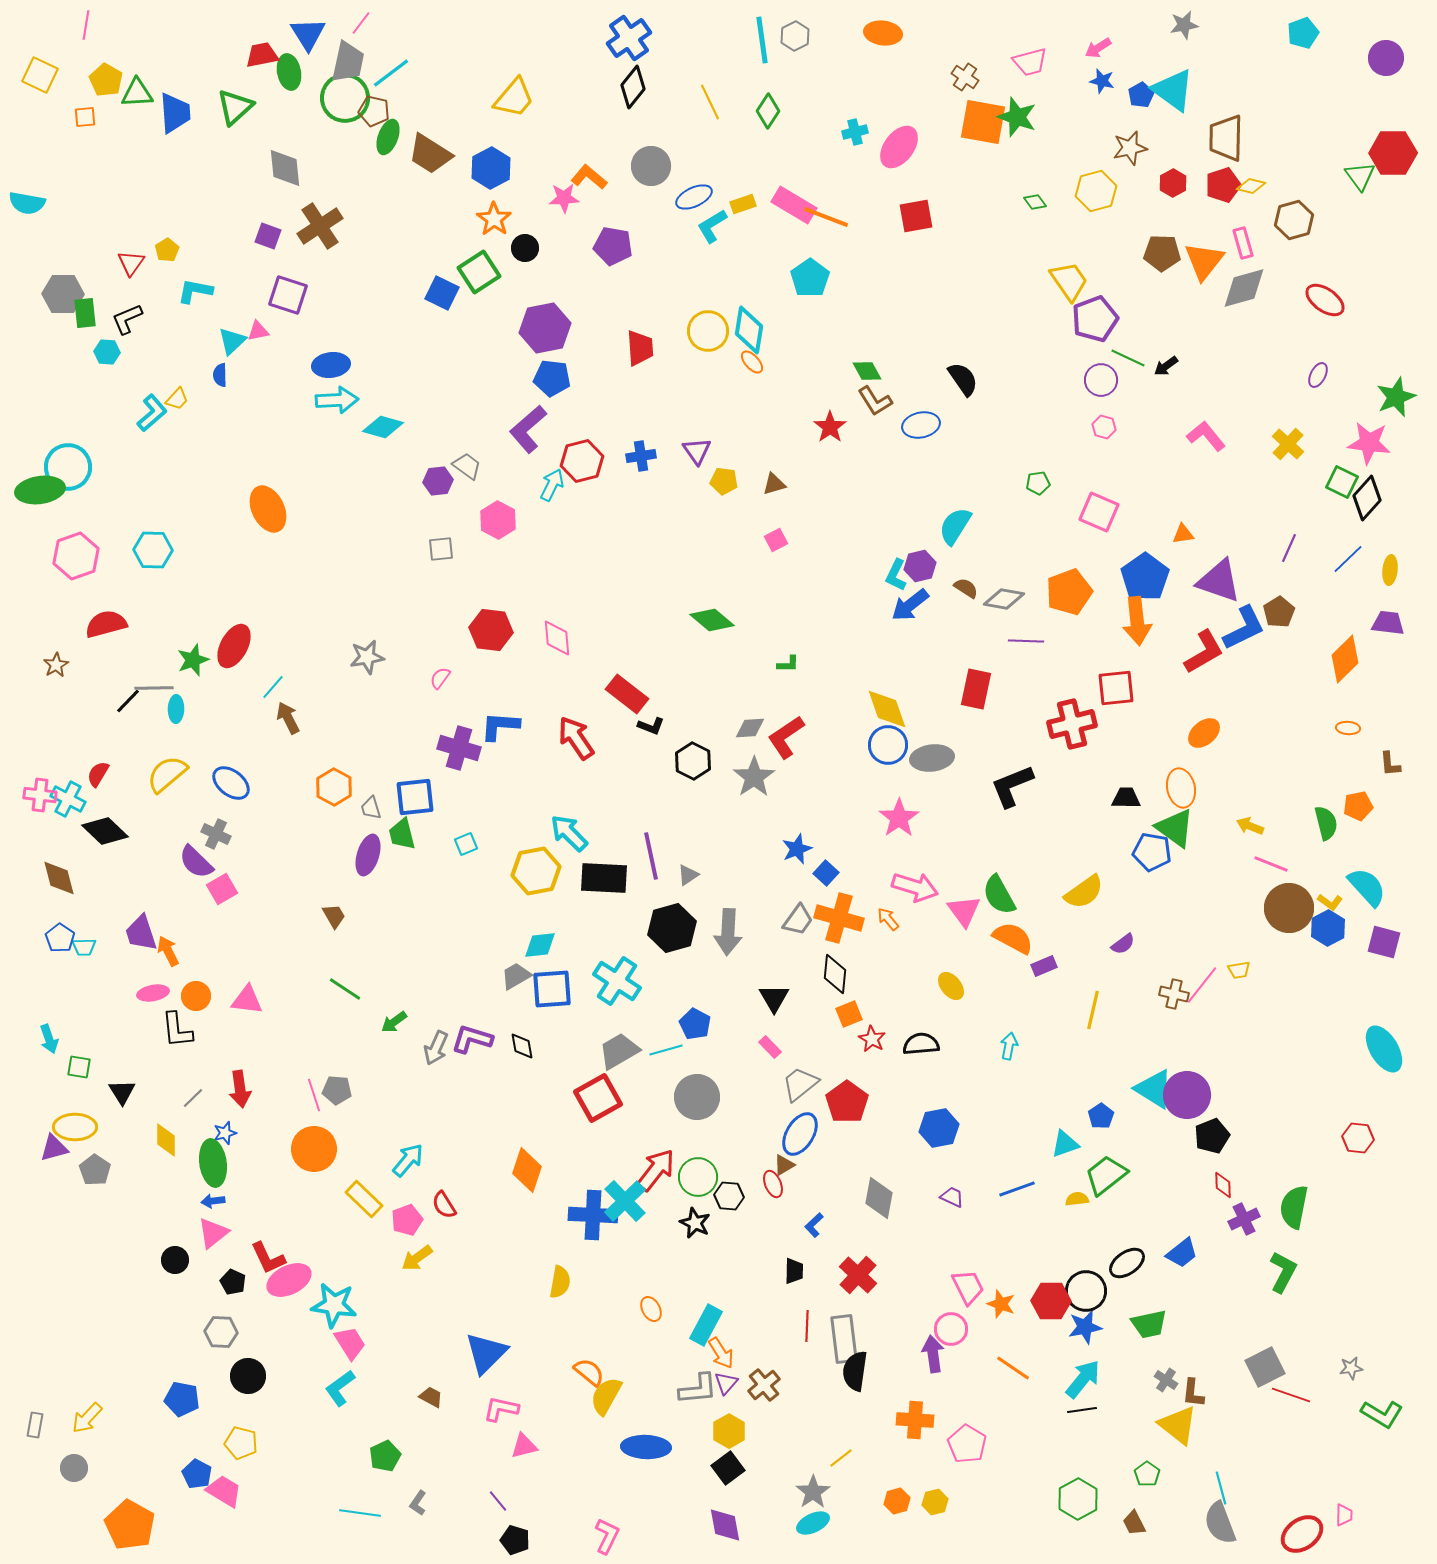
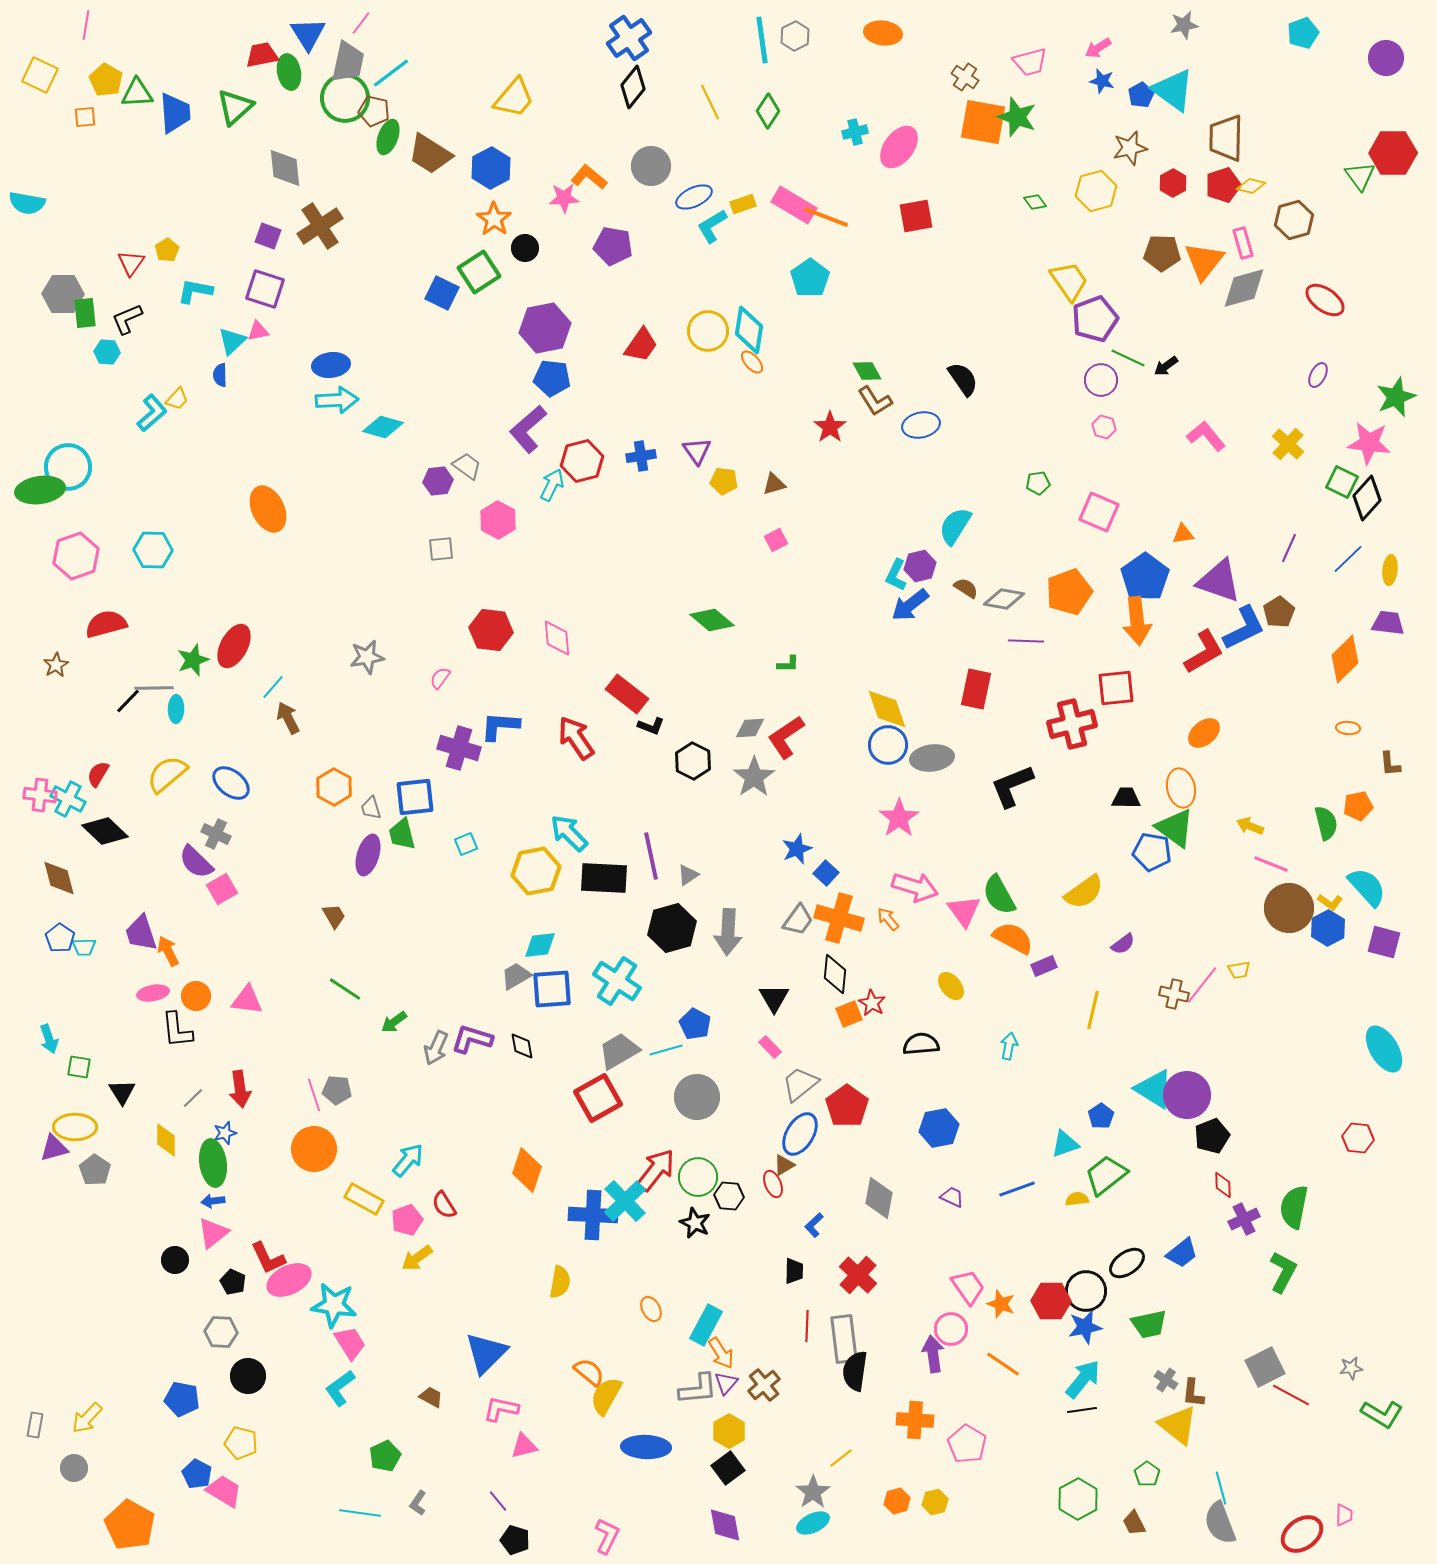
purple square at (288, 295): moved 23 px left, 6 px up
red trapezoid at (640, 348): moved 1 px right, 3 px up; rotated 39 degrees clockwise
red star at (872, 1039): moved 36 px up
red pentagon at (847, 1102): moved 4 px down
yellow rectangle at (364, 1199): rotated 15 degrees counterclockwise
pink trapezoid at (968, 1287): rotated 9 degrees counterclockwise
orange line at (1013, 1368): moved 10 px left, 4 px up
red line at (1291, 1395): rotated 9 degrees clockwise
